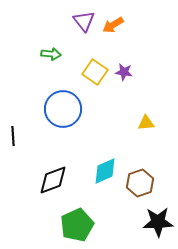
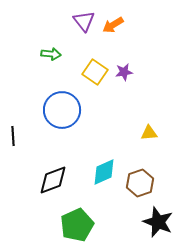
purple star: rotated 18 degrees counterclockwise
blue circle: moved 1 px left, 1 px down
yellow triangle: moved 3 px right, 10 px down
cyan diamond: moved 1 px left, 1 px down
black star: rotated 24 degrees clockwise
